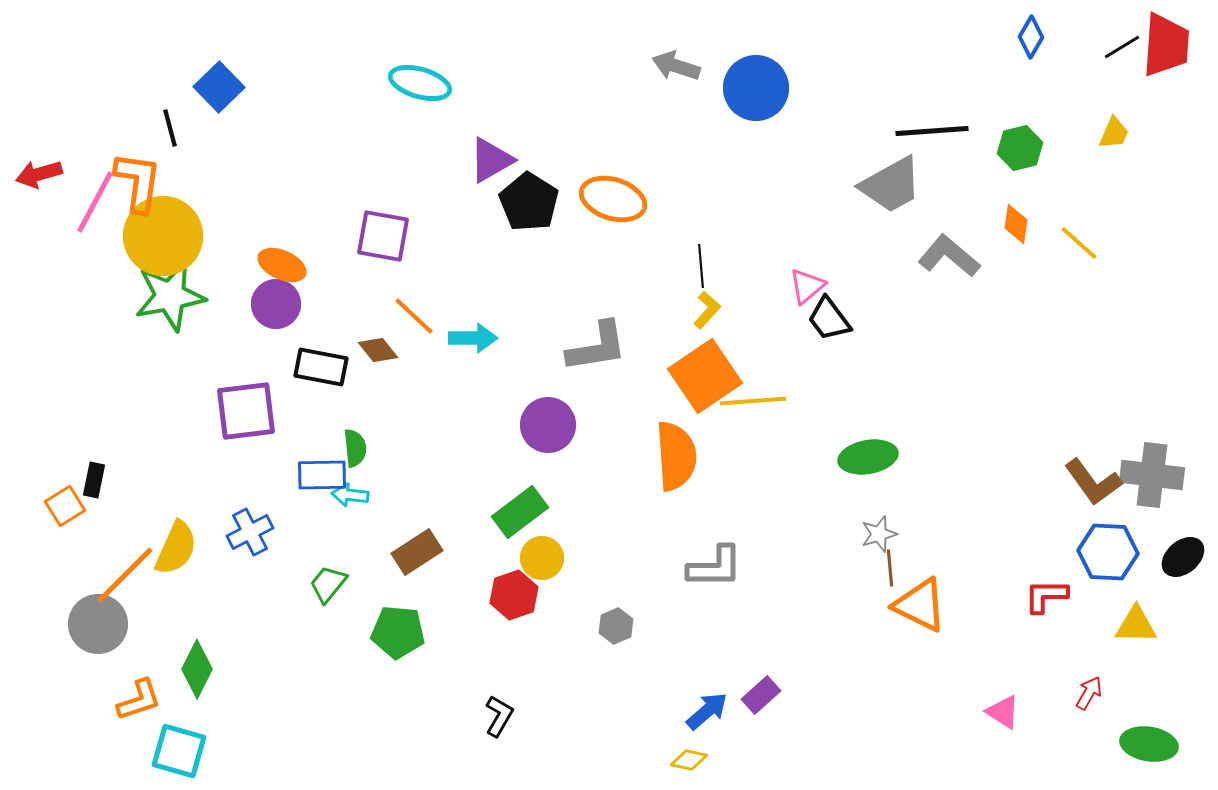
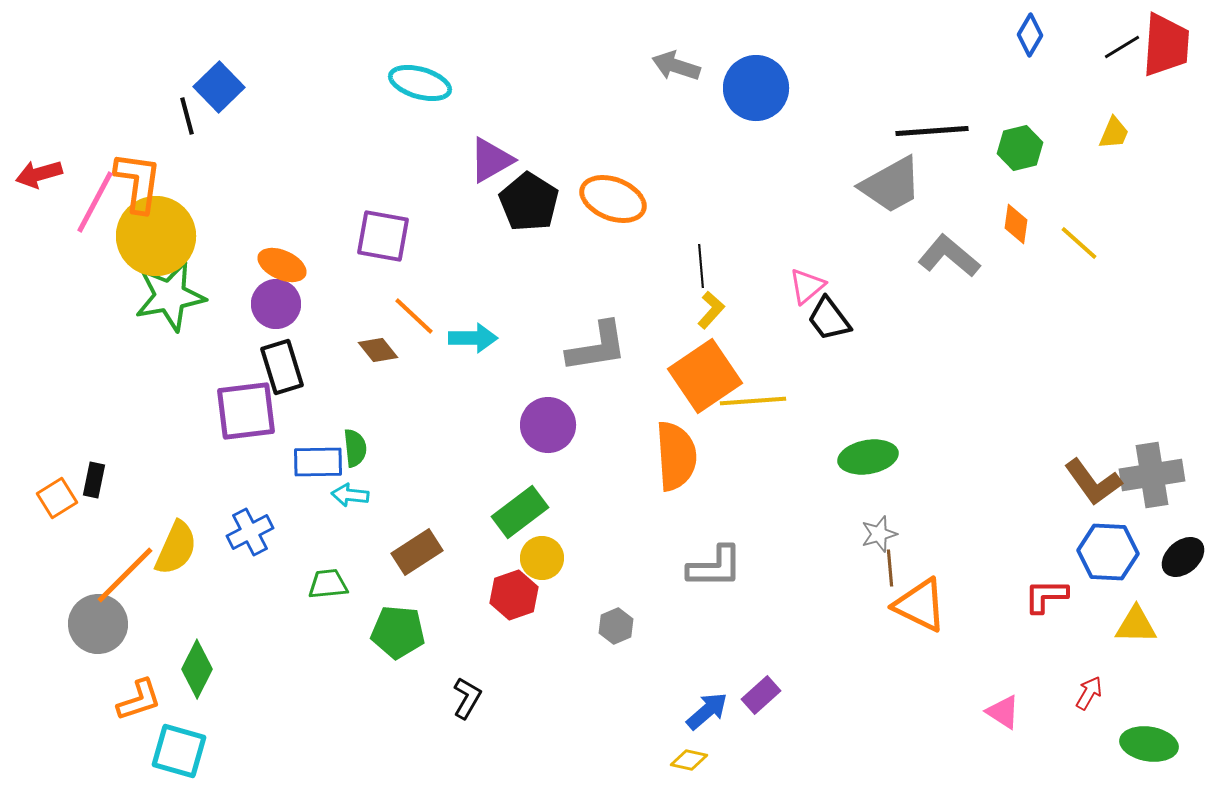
blue diamond at (1031, 37): moved 1 px left, 2 px up
black line at (170, 128): moved 17 px right, 12 px up
orange ellipse at (613, 199): rotated 4 degrees clockwise
yellow circle at (163, 236): moved 7 px left
yellow L-shape at (707, 310): moved 4 px right
black rectangle at (321, 367): moved 39 px left; rotated 62 degrees clockwise
blue rectangle at (322, 475): moved 4 px left, 13 px up
gray cross at (1152, 475): rotated 16 degrees counterclockwise
orange square at (65, 506): moved 8 px left, 8 px up
green trapezoid at (328, 584): rotated 45 degrees clockwise
black L-shape at (499, 716): moved 32 px left, 18 px up
